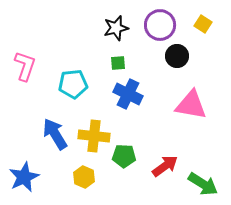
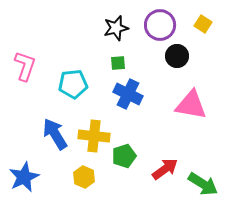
green pentagon: rotated 20 degrees counterclockwise
red arrow: moved 3 px down
